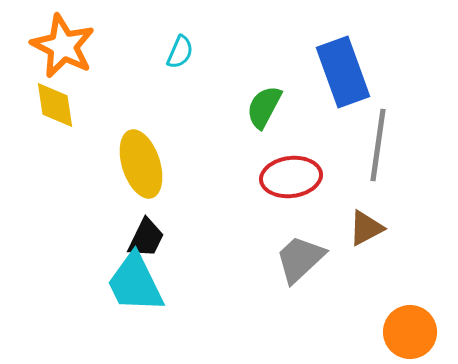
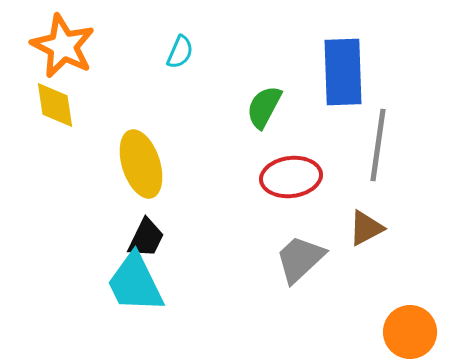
blue rectangle: rotated 18 degrees clockwise
